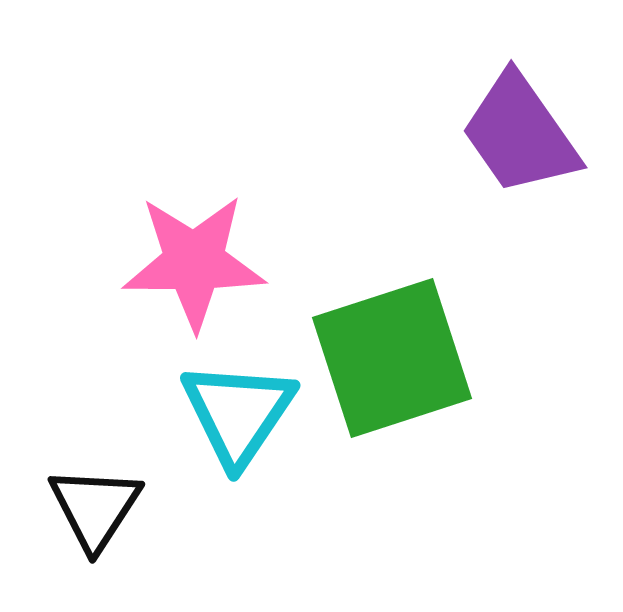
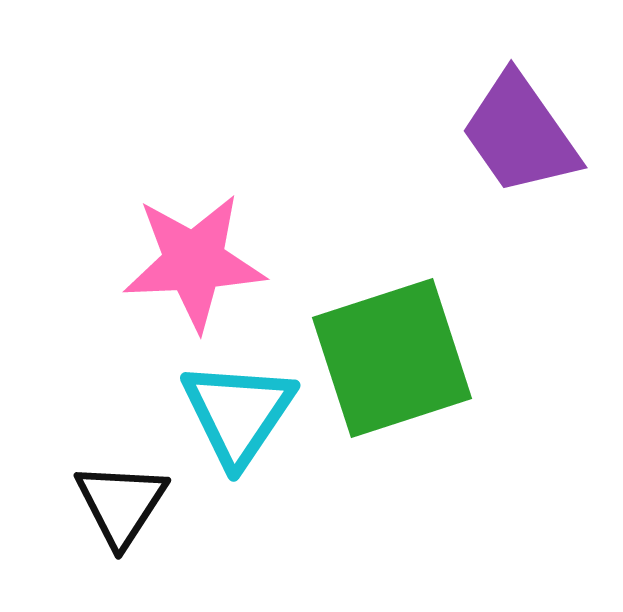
pink star: rotated 3 degrees counterclockwise
black triangle: moved 26 px right, 4 px up
